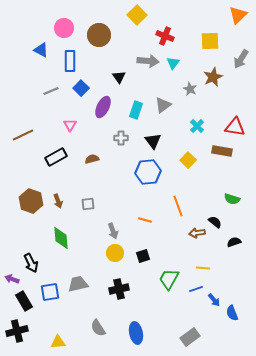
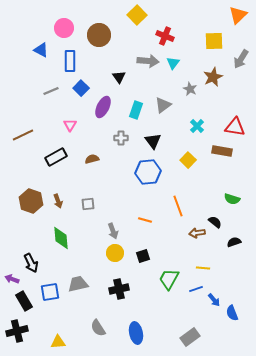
yellow square at (210, 41): moved 4 px right
